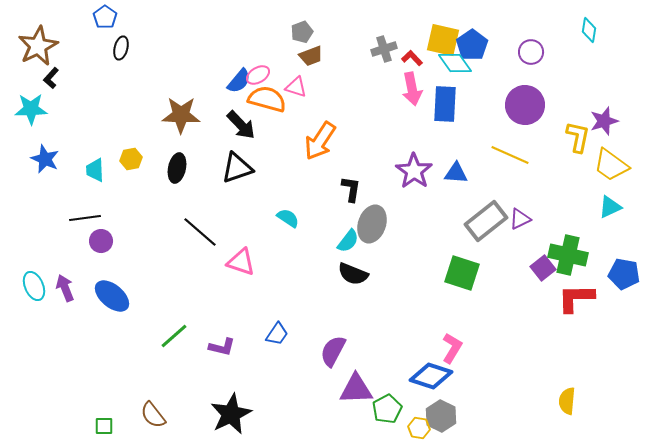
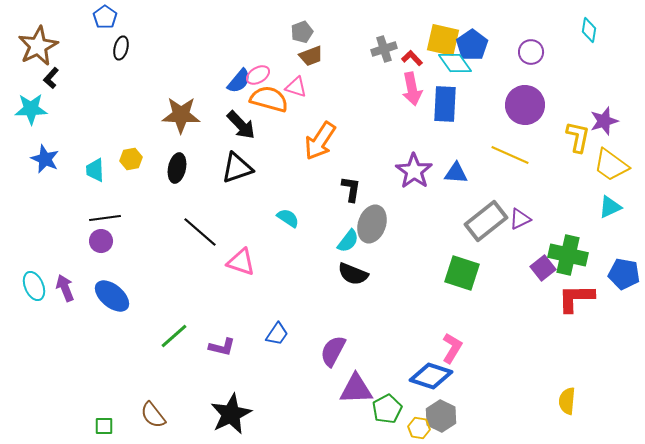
orange semicircle at (267, 99): moved 2 px right
black line at (85, 218): moved 20 px right
